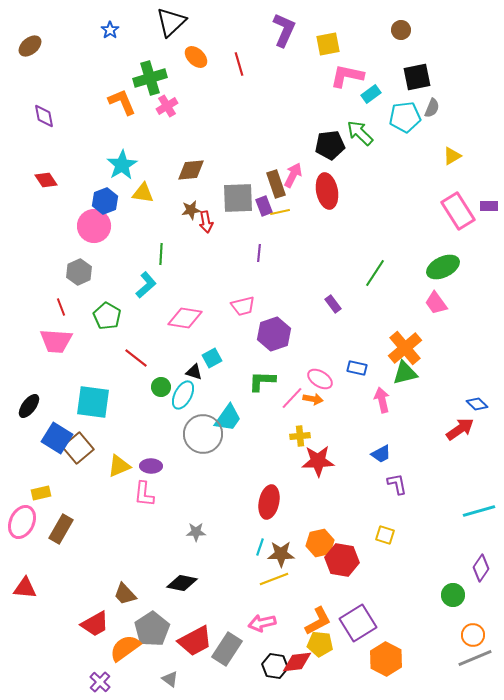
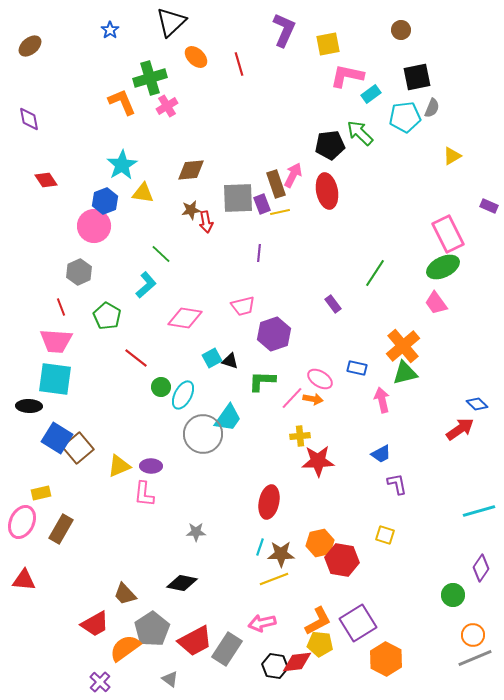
purple diamond at (44, 116): moved 15 px left, 3 px down
purple rectangle at (264, 206): moved 2 px left, 2 px up
purple rectangle at (489, 206): rotated 24 degrees clockwise
pink rectangle at (458, 211): moved 10 px left, 23 px down; rotated 6 degrees clockwise
green line at (161, 254): rotated 50 degrees counterclockwise
orange cross at (405, 348): moved 2 px left, 2 px up
black triangle at (194, 372): moved 36 px right, 11 px up
cyan square at (93, 402): moved 38 px left, 23 px up
black ellipse at (29, 406): rotated 55 degrees clockwise
red triangle at (25, 588): moved 1 px left, 8 px up
